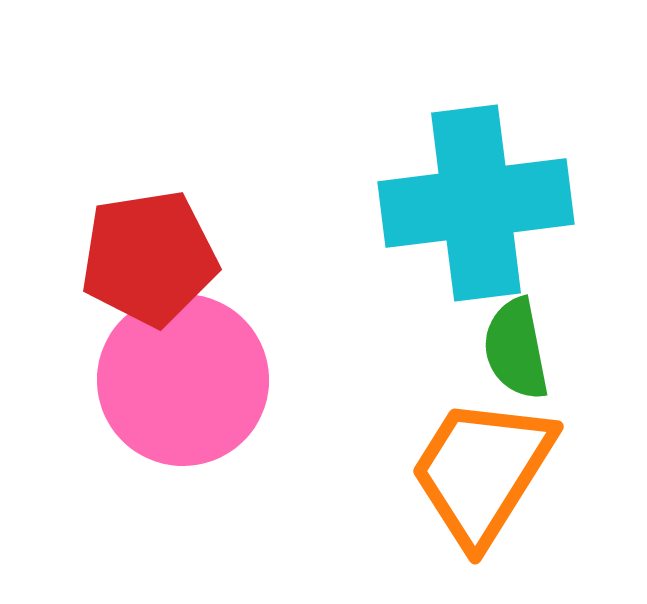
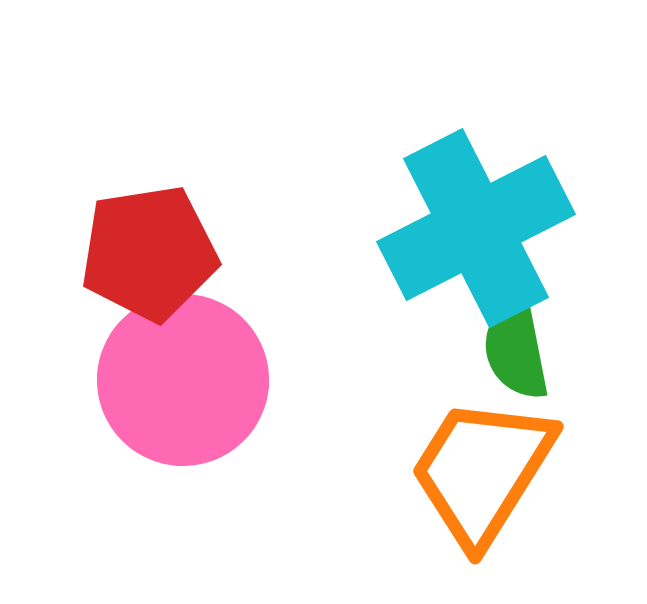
cyan cross: moved 25 px down; rotated 20 degrees counterclockwise
red pentagon: moved 5 px up
